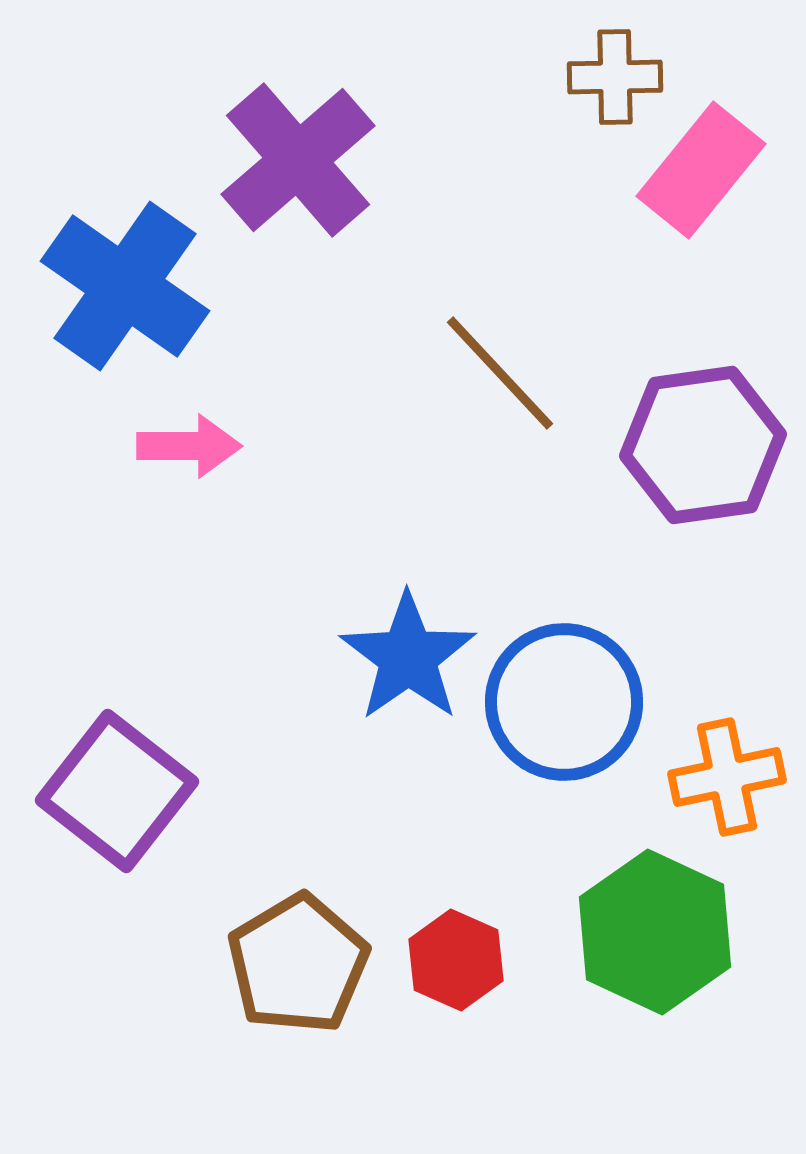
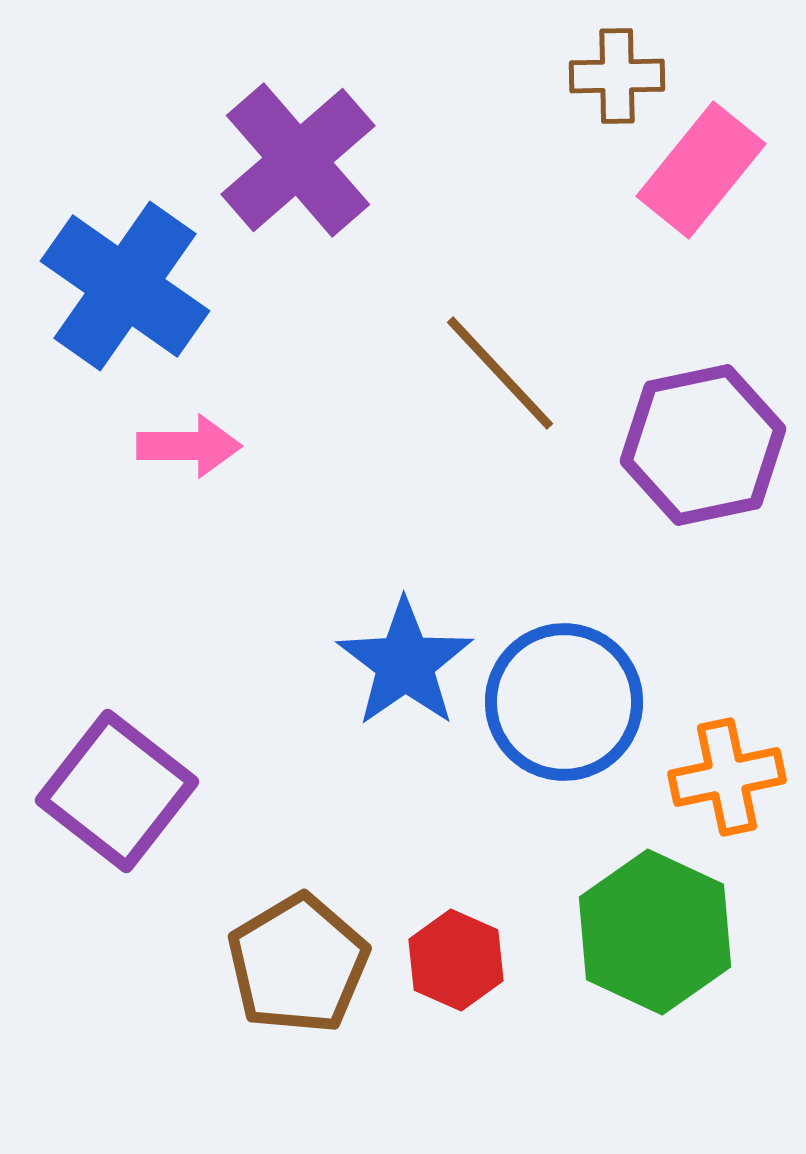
brown cross: moved 2 px right, 1 px up
purple hexagon: rotated 4 degrees counterclockwise
blue star: moved 3 px left, 6 px down
